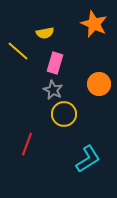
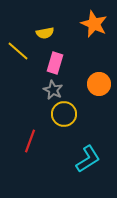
red line: moved 3 px right, 3 px up
